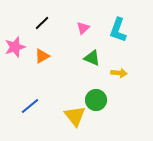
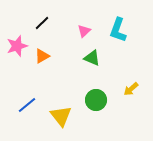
pink triangle: moved 1 px right, 3 px down
pink star: moved 2 px right, 1 px up
yellow arrow: moved 12 px right, 16 px down; rotated 133 degrees clockwise
blue line: moved 3 px left, 1 px up
yellow triangle: moved 14 px left
